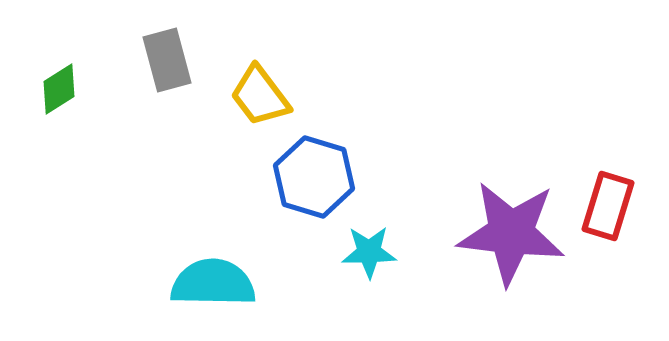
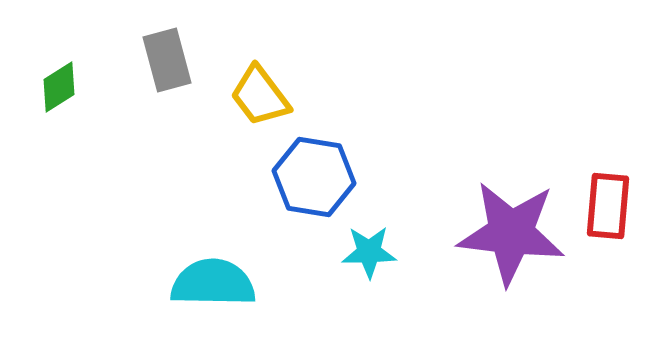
green diamond: moved 2 px up
blue hexagon: rotated 8 degrees counterclockwise
red rectangle: rotated 12 degrees counterclockwise
